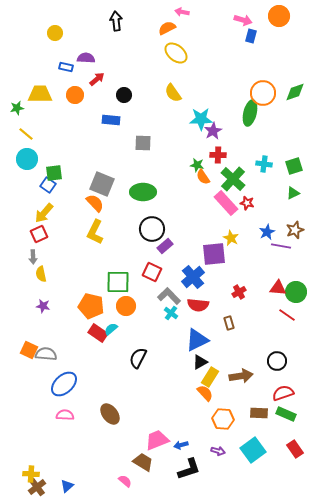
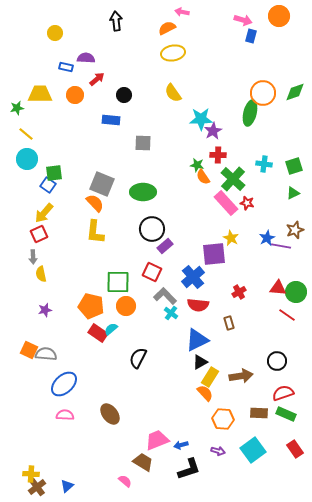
yellow ellipse at (176, 53): moved 3 px left; rotated 50 degrees counterclockwise
yellow L-shape at (95, 232): rotated 20 degrees counterclockwise
blue star at (267, 232): moved 6 px down
gray L-shape at (169, 296): moved 4 px left
purple star at (43, 306): moved 2 px right, 4 px down; rotated 24 degrees counterclockwise
